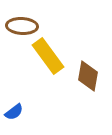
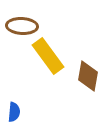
blue semicircle: rotated 48 degrees counterclockwise
